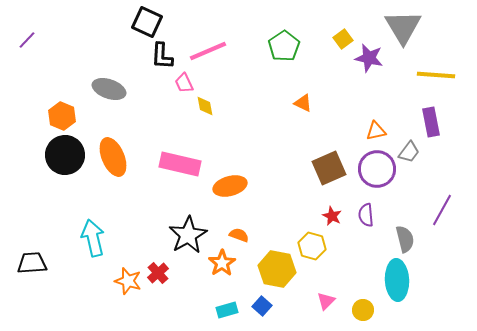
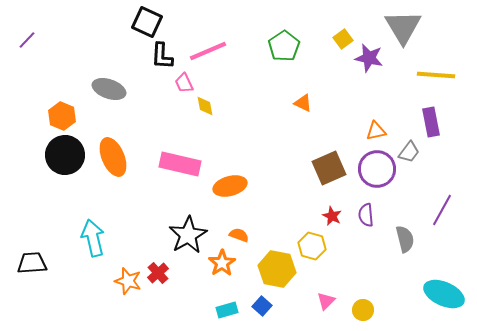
cyan ellipse at (397, 280): moved 47 px right, 14 px down; rotated 63 degrees counterclockwise
